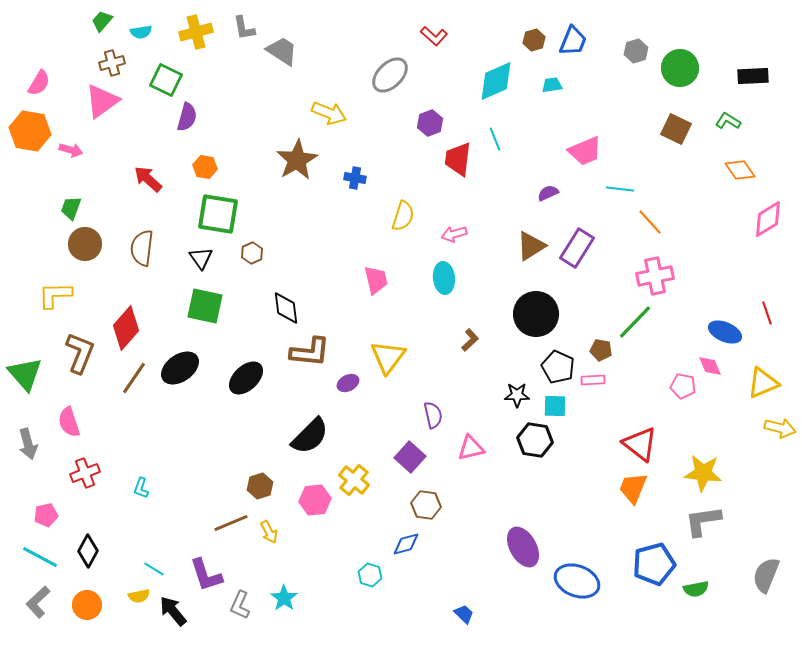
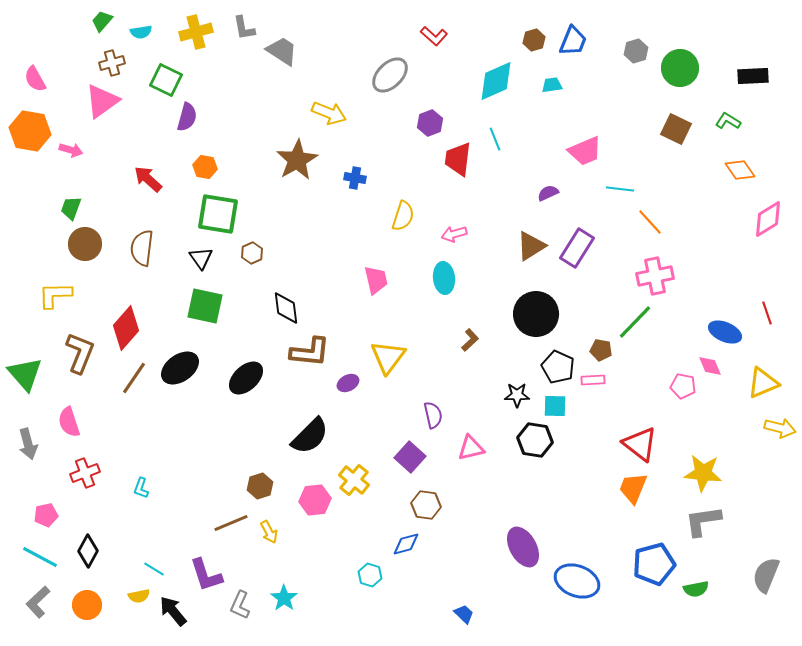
pink semicircle at (39, 83): moved 4 px left, 4 px up; rotated 120 degrees clockwise
